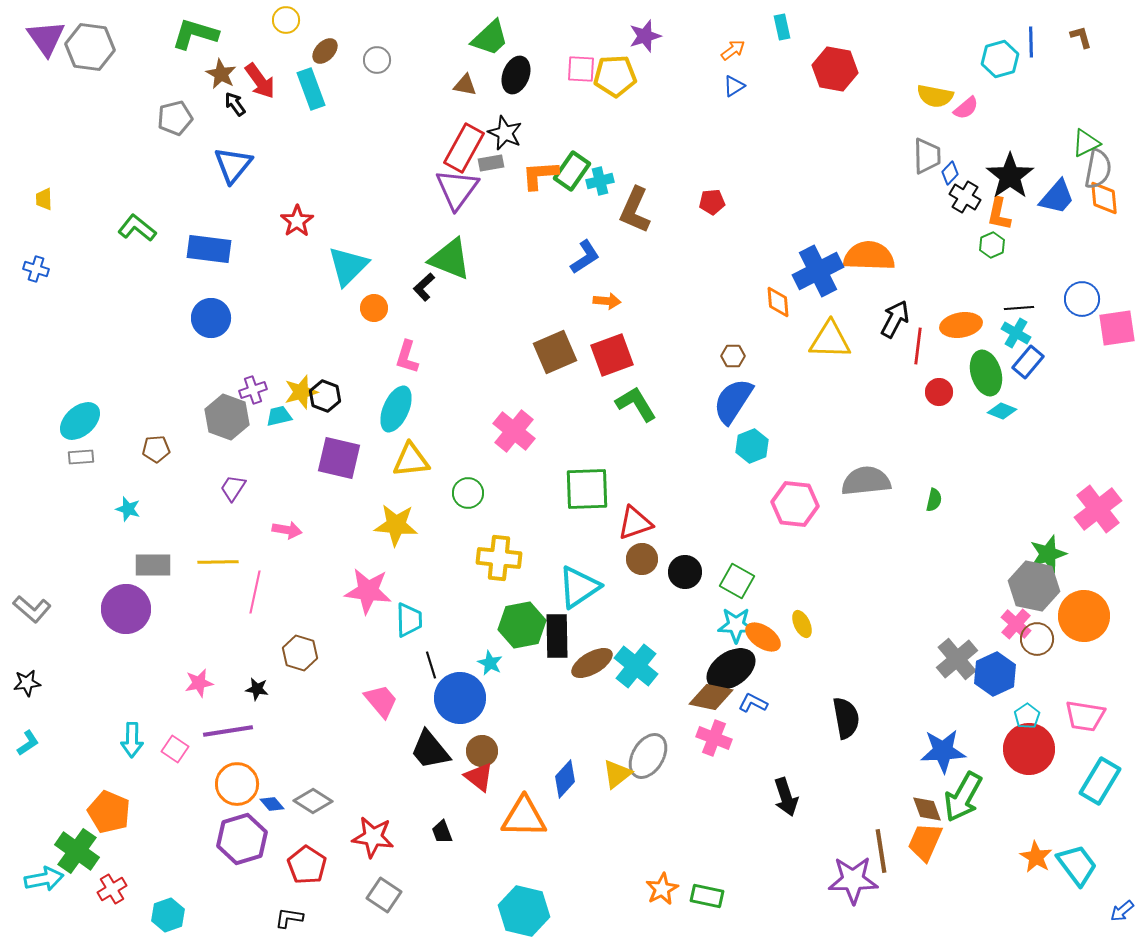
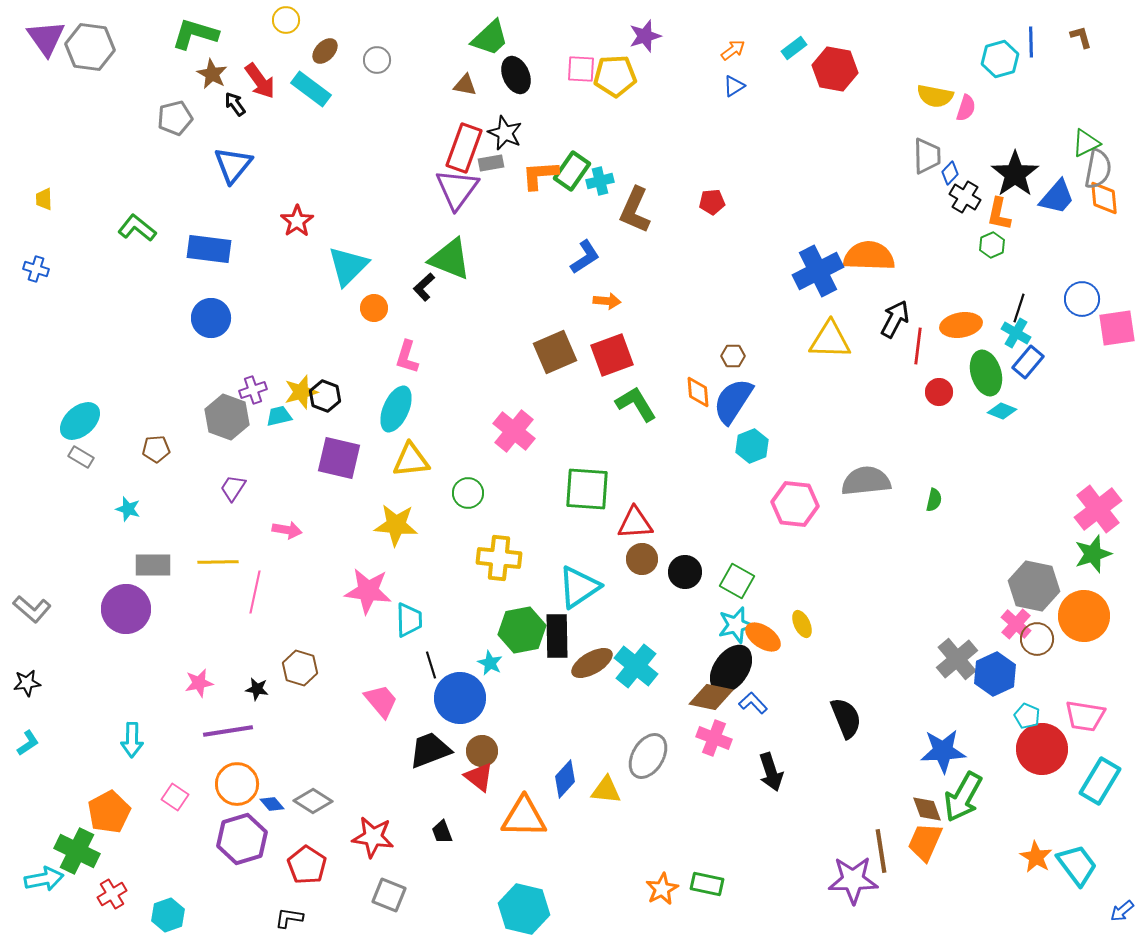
cyan rectangle at (782, 27): moved 12 px right, 21 px down; rotated 65 degrees clockwise
brown star at (221, 74): moved 9 px left
black ellipse at (516, 75): rotated 45 degrees counterclockwise
cyan rectangle at (311, 89): rotated 33 degrees counterclockwise
pink semicircle at (966, 108): rotated 32 degrees counterclockwise
red rectangle at (464, 148): rotated 9 degrees counterclockwise
black star at (1010, 176): moved 5 px right, 2 px up
orange diamond at (778, 302): moved 80 px left, 90 px down
black line at (1019, 308): rotated 68 degrees counterclockwise
gray rectangle at (81, 457): rotated 35 degrees clockwise
green square at (587, 489): rotated 6 degrees clockwise
red triangle at (635, 523): rotated 15 degrees clockwise
green star at (1048, 554): moved 45 px right
green hexagon at (522, 625): moved 5 px down
cyan star at (736, 625): rotated 15 degrees counterclockwise
brown hexagon at (300, 653): moved 15 px down
black ellipse at (731, 669): rotated 21 degrees counterclockwise
blue L-shape at (753, 703): rotated 20 degrees clockwise
cyan pentagon at (1027, 716): rotated 15 degrees counterclockwise
black semicircle at (846, 718): rotated 12 degrees counterclockwise
pink square at (175, 749): moved 48 px down
red circle at (1029, 749): moved 13 px right
black trapezoid at (430, 750): rotated 108 degrees clockwise
yellow triangle at (617, 774): moved 11 px left, 16 px down; rotated 44 degrees clockwise
black arrow at (786, 797): moved 15 px left, 25 px up
orange pentagon at (109, 812): rotated 21 degrees clockwise
green cross at (77, 851): rotated 9 degrees counterclockwise
red cross at (112, 889): moved 5 px down
gray square at (384, 895): moved 5 px right; rotated 12 degrees counterclockwise
green rectangle at (707, 896): moved 12 px up
cyan hexagon at (524, 911): moved 2 px up
